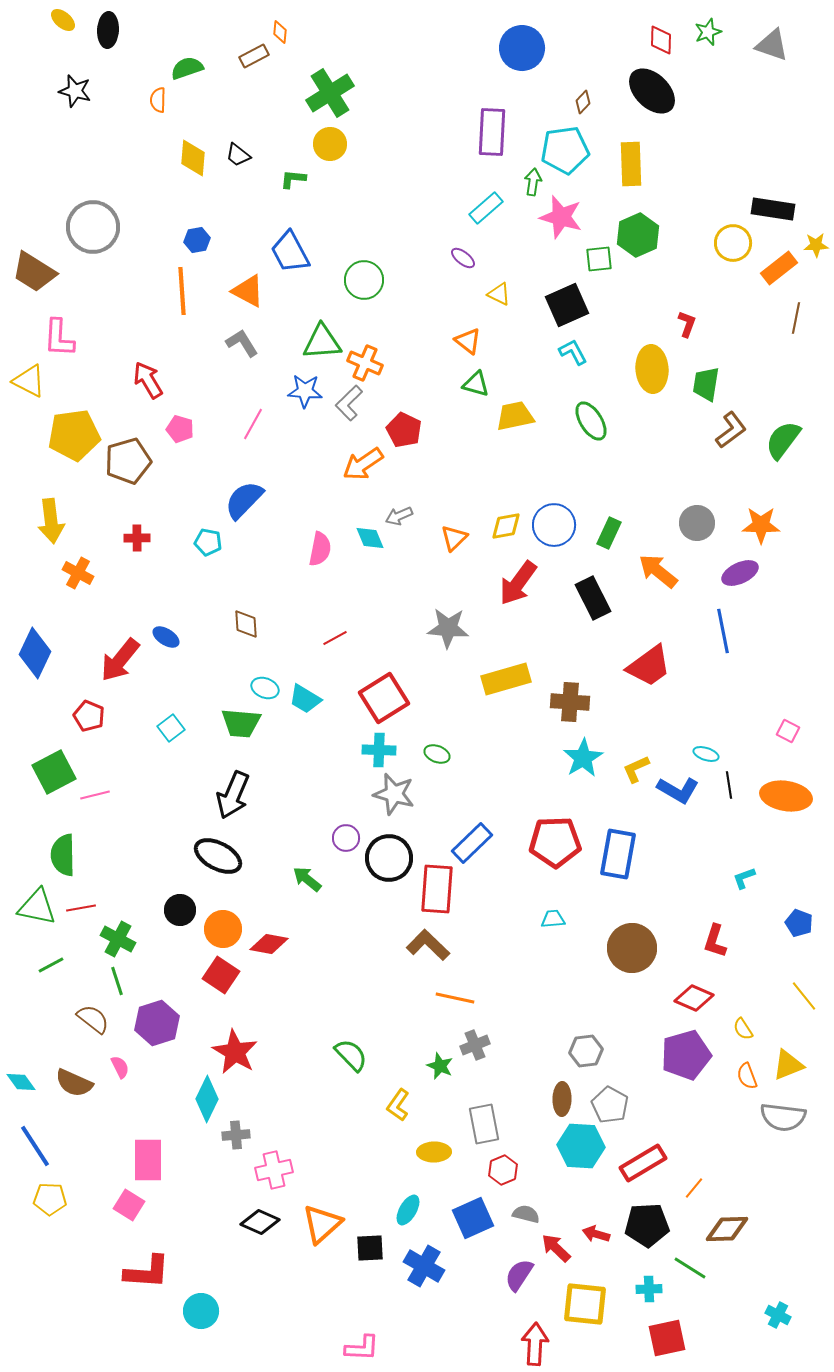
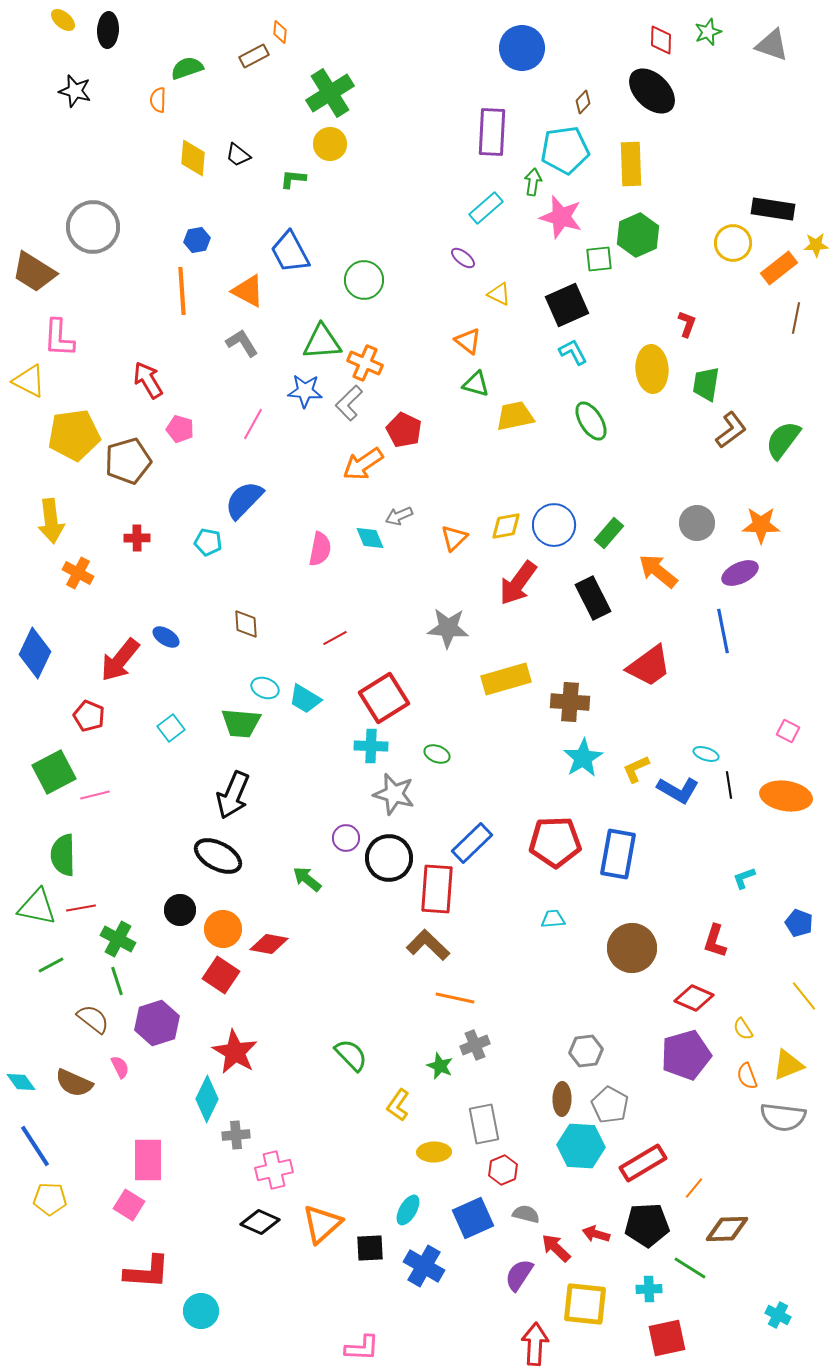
green rectangle at (609, 533): rotated 16 degrees clockwise
cyan cross at (379, 750): moved 8 px left, 4 px up
